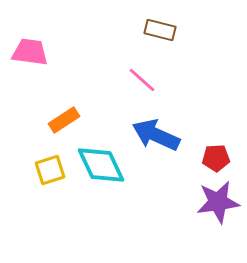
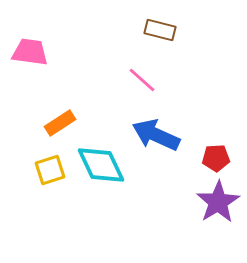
orange rectangle: moved 4 px left, 3 px down
purple star: rotated 24 degrees counterclockwise
